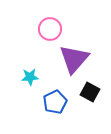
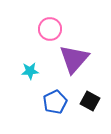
cyan star: moved 6 px up
black square: moved 9 px down
